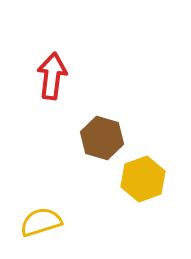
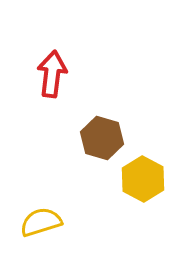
red arrow: moved 2 px up
yellow hexagon: rotated 12 degrees counterclockwise
